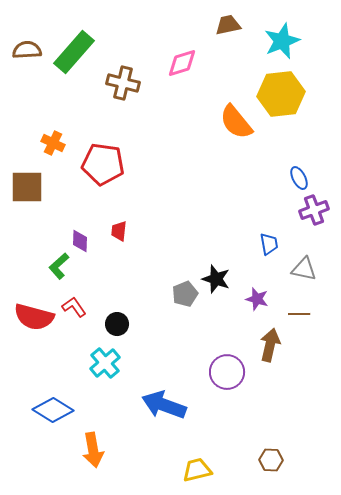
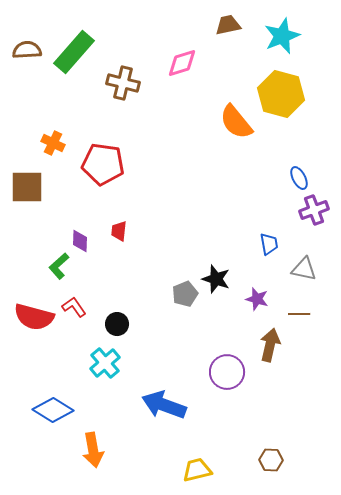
cyan star: moved 5 px up
yellow hexagon: rotated 21 degrees clockwise
